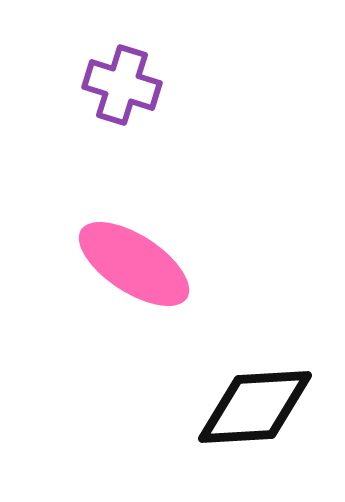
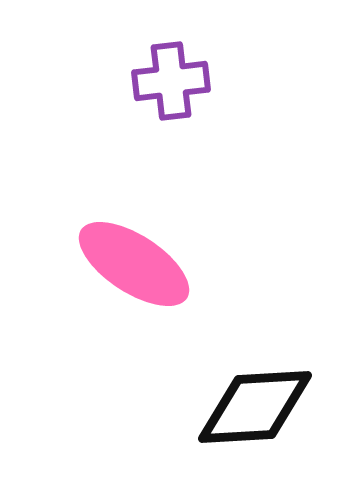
purple cross: moved 49 px right, 4 px up; rotated 24 degrees counterclockwise
